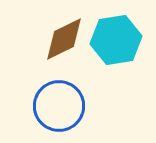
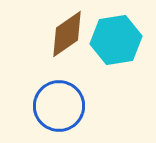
brown diamond: moved 3 px right, 5 px up; rotated 9 degrees counterclockwise
